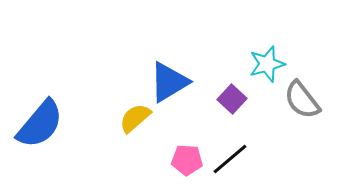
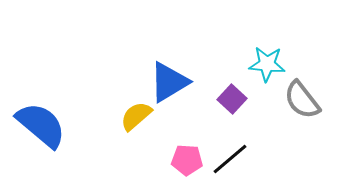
cyan star: rotated 21 degrees clockwise
yellow semicircle: moved 1 px right, 2 px up
blue semicircle: moved 1 px right, 1 px down; rotated 90 degrees counterclockwise
